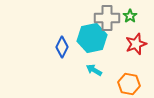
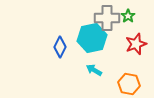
green star: moved 2 px left
blue diamond: moved 2 px left
